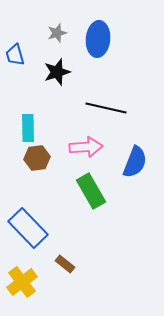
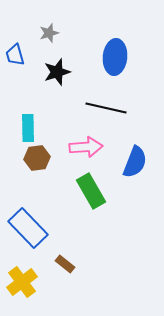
gray star: moved 8 px left
blue ellipse: moved 17 px right, 18 px down
